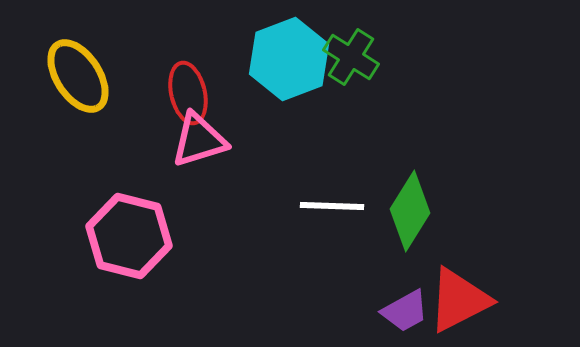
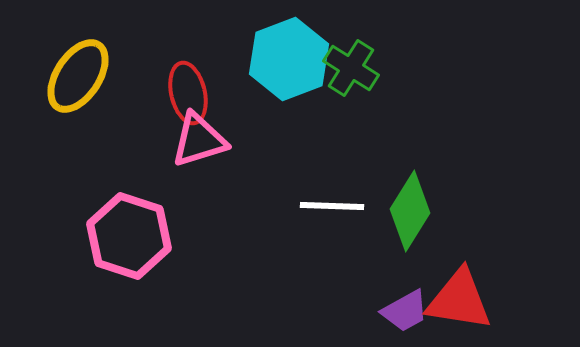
green cross: moved 11 px down
yellow ellipse: rotated 66 degrees clockwise
pink hexagon: rotated 4 degrees clockwise
red triangle: rotated 36 degrees clockwise
